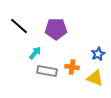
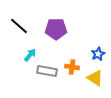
cyan arrow: moved 5 px left, 2 px down
yellow triangle: rotated 12 degrees clockwise
